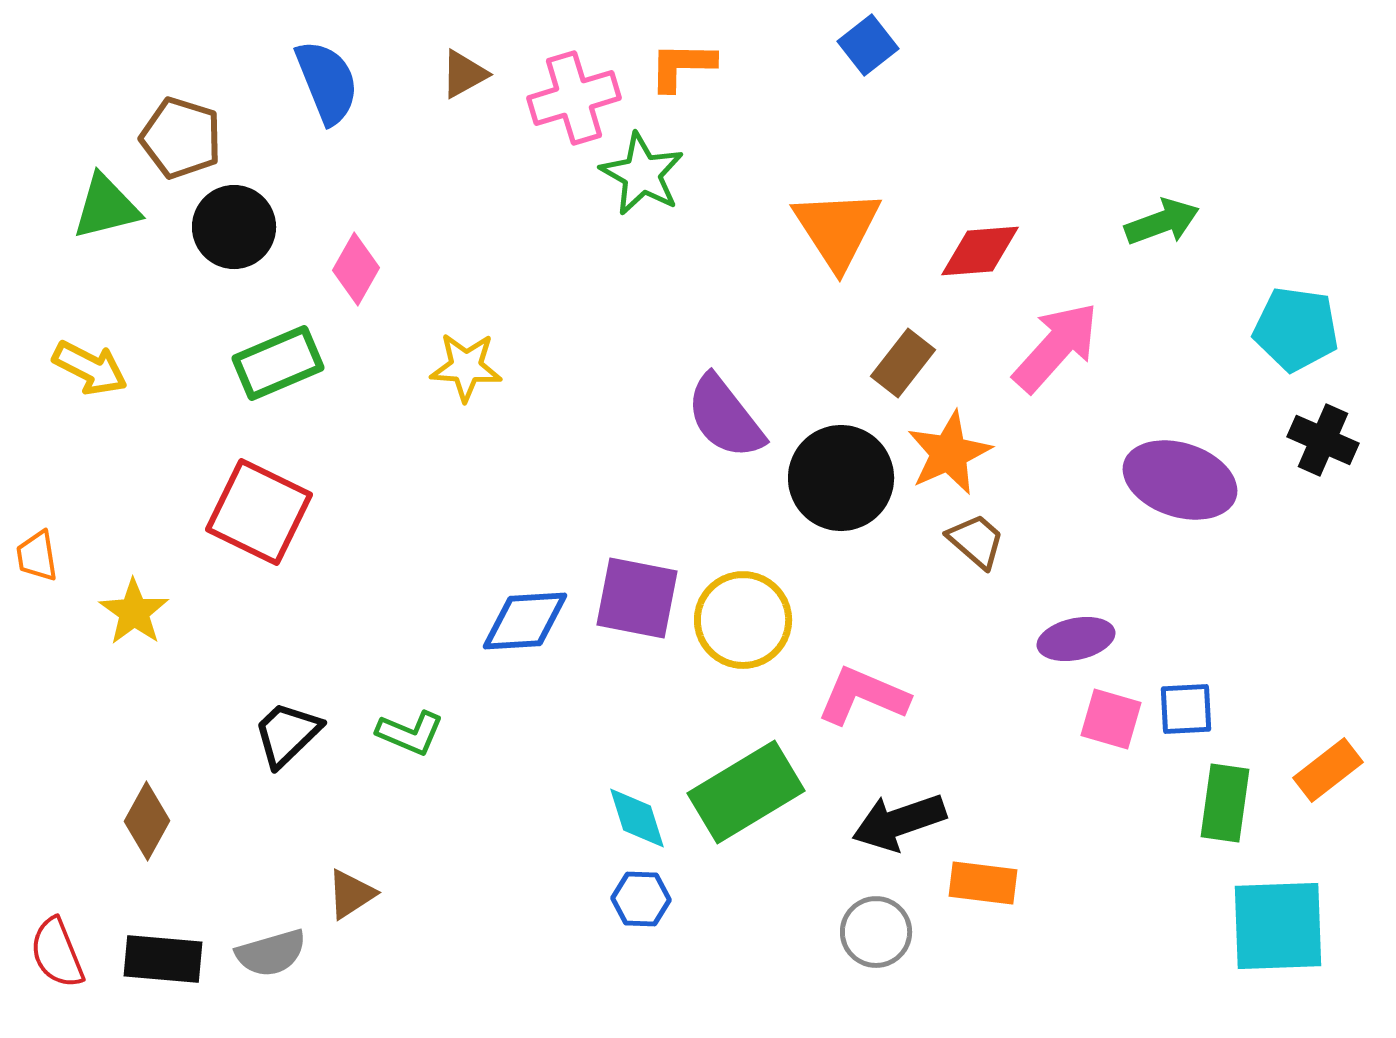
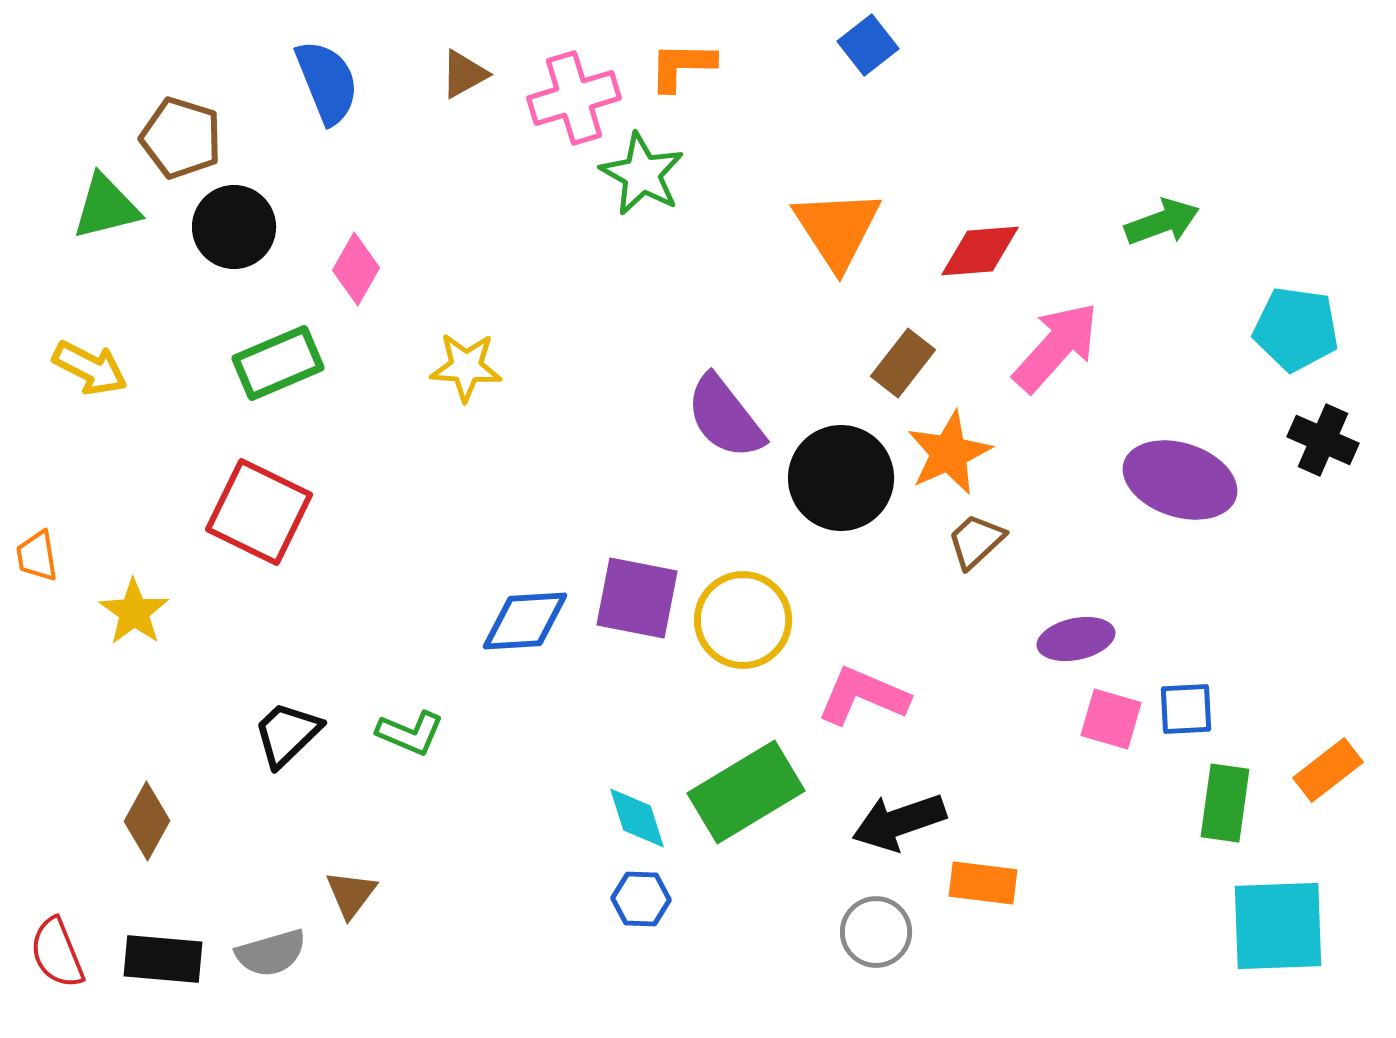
brown trapezoid at (976, 541): rotated 84 degrees counterclockwise
brown triangle at (351, 894): rotated 20 degrees counterclockwise
